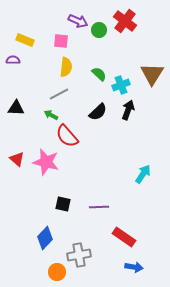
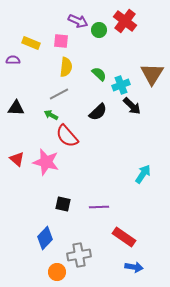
yellow rectangle: moved 6 px right, 3 px down
black arrow: moved 4 px right, 4 px up; rotated 114 degrees clockwise
